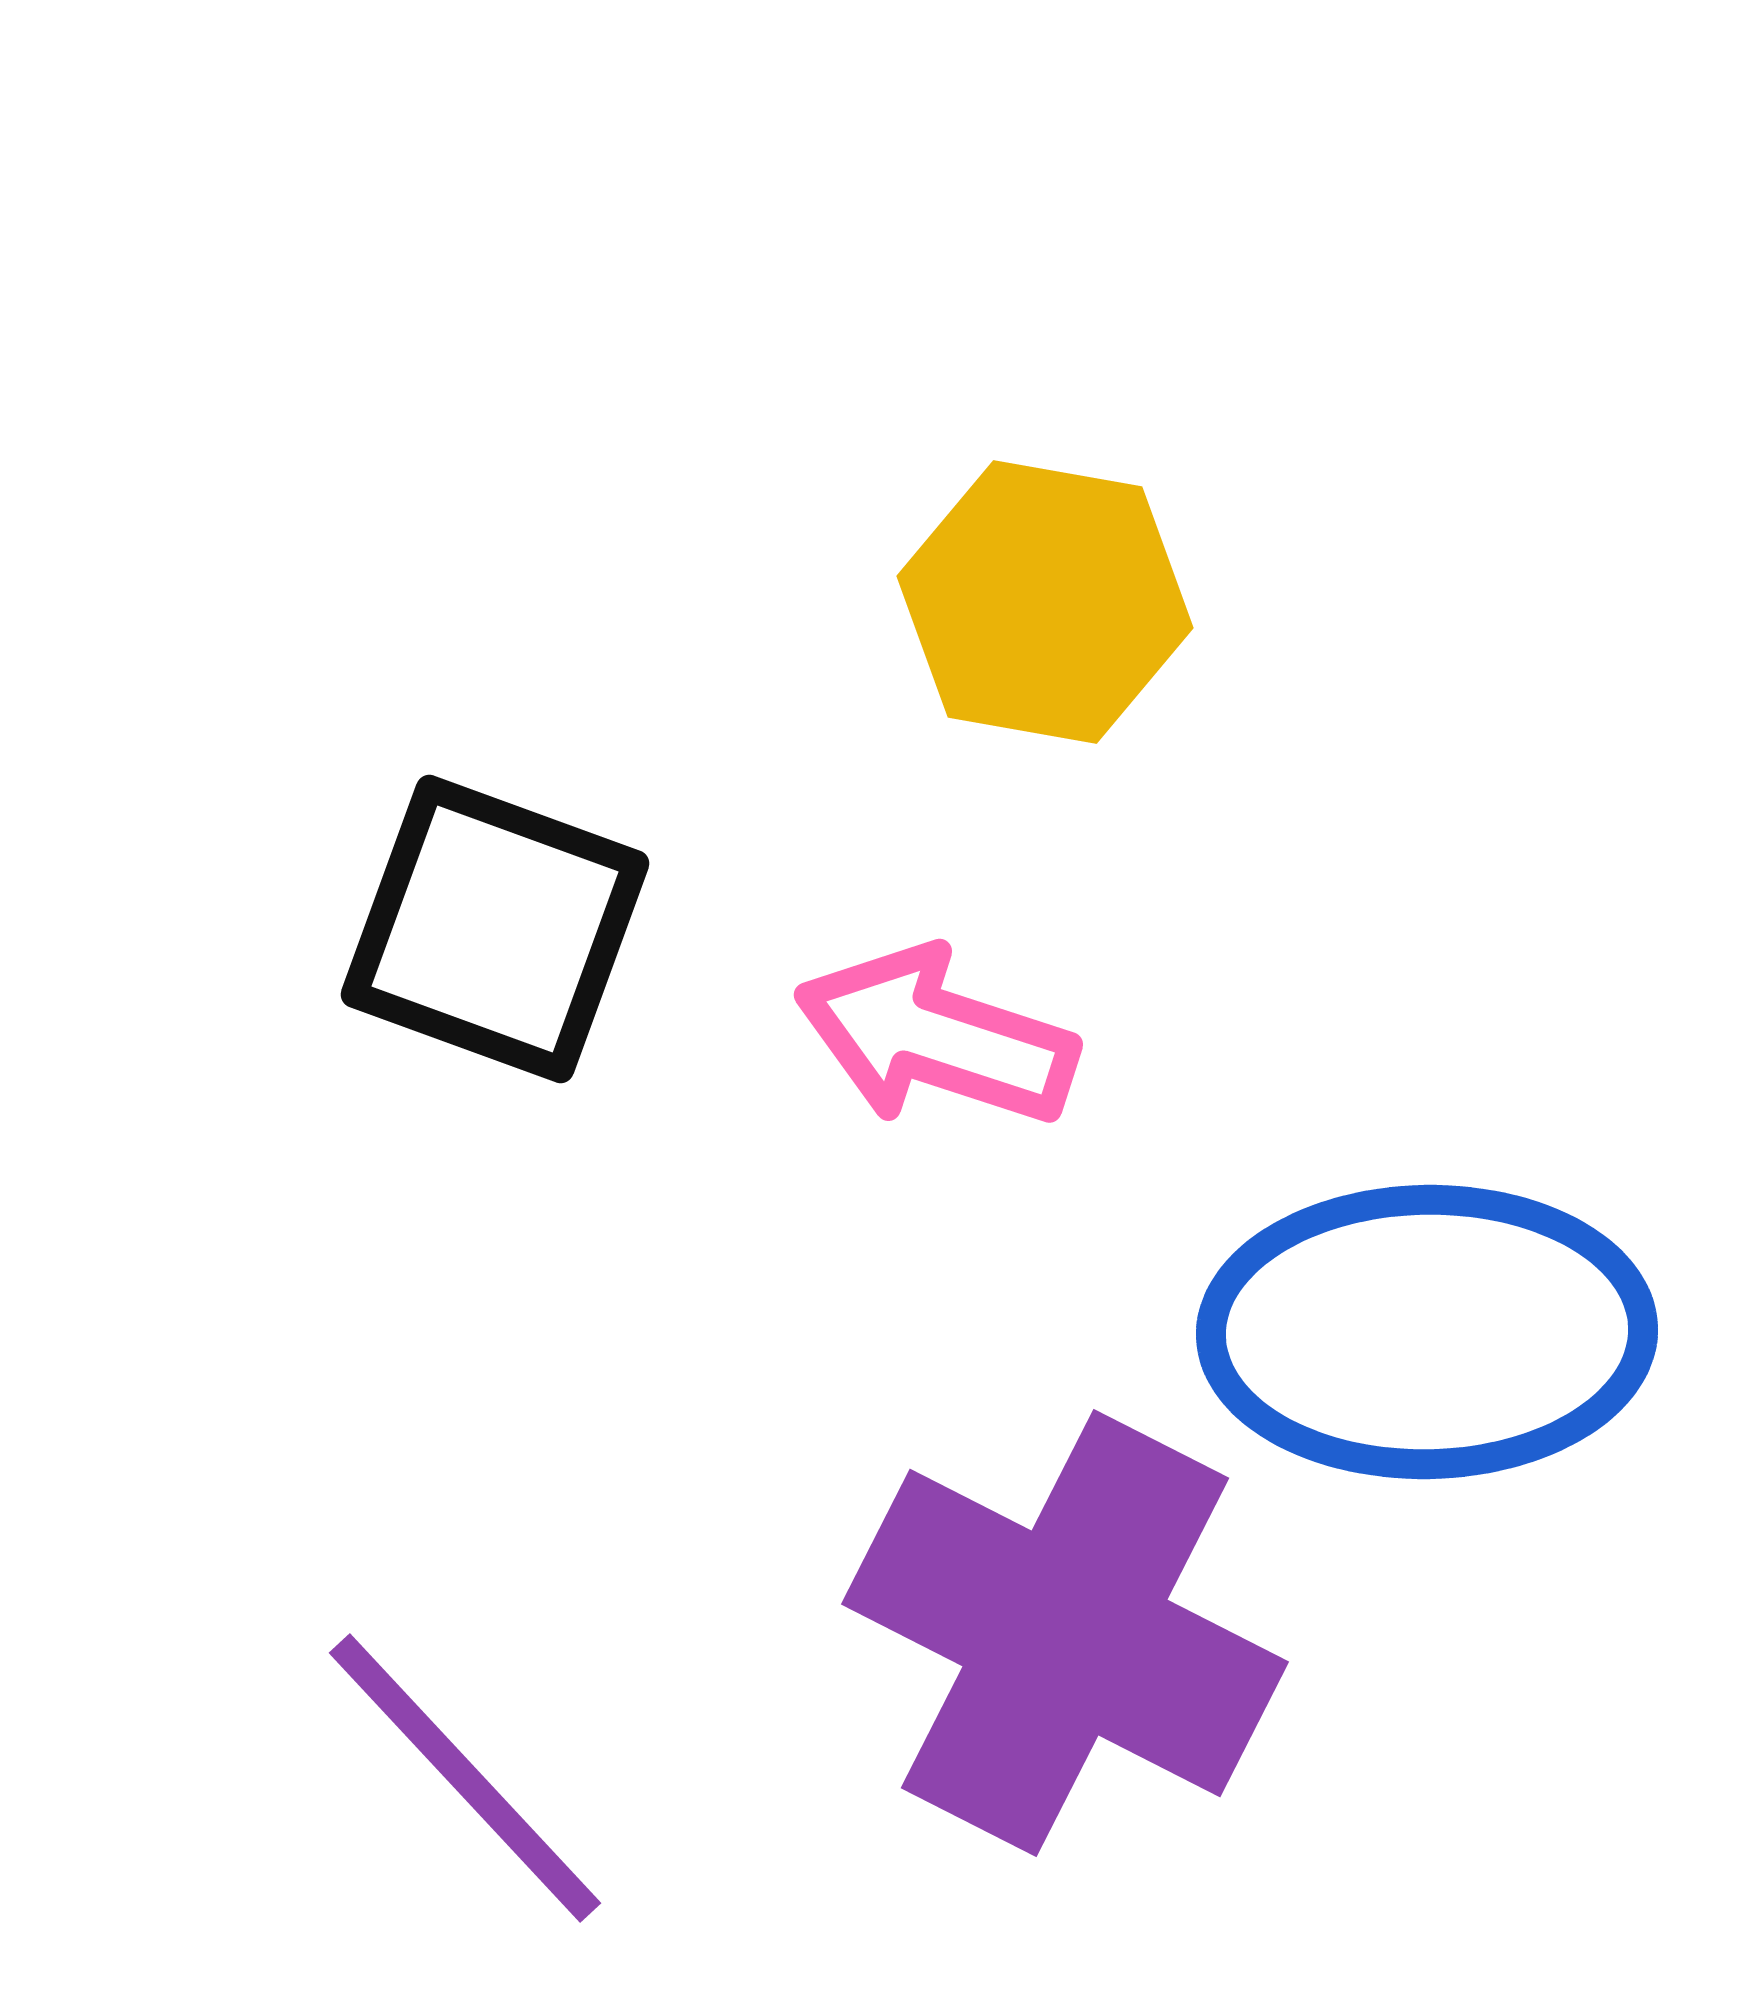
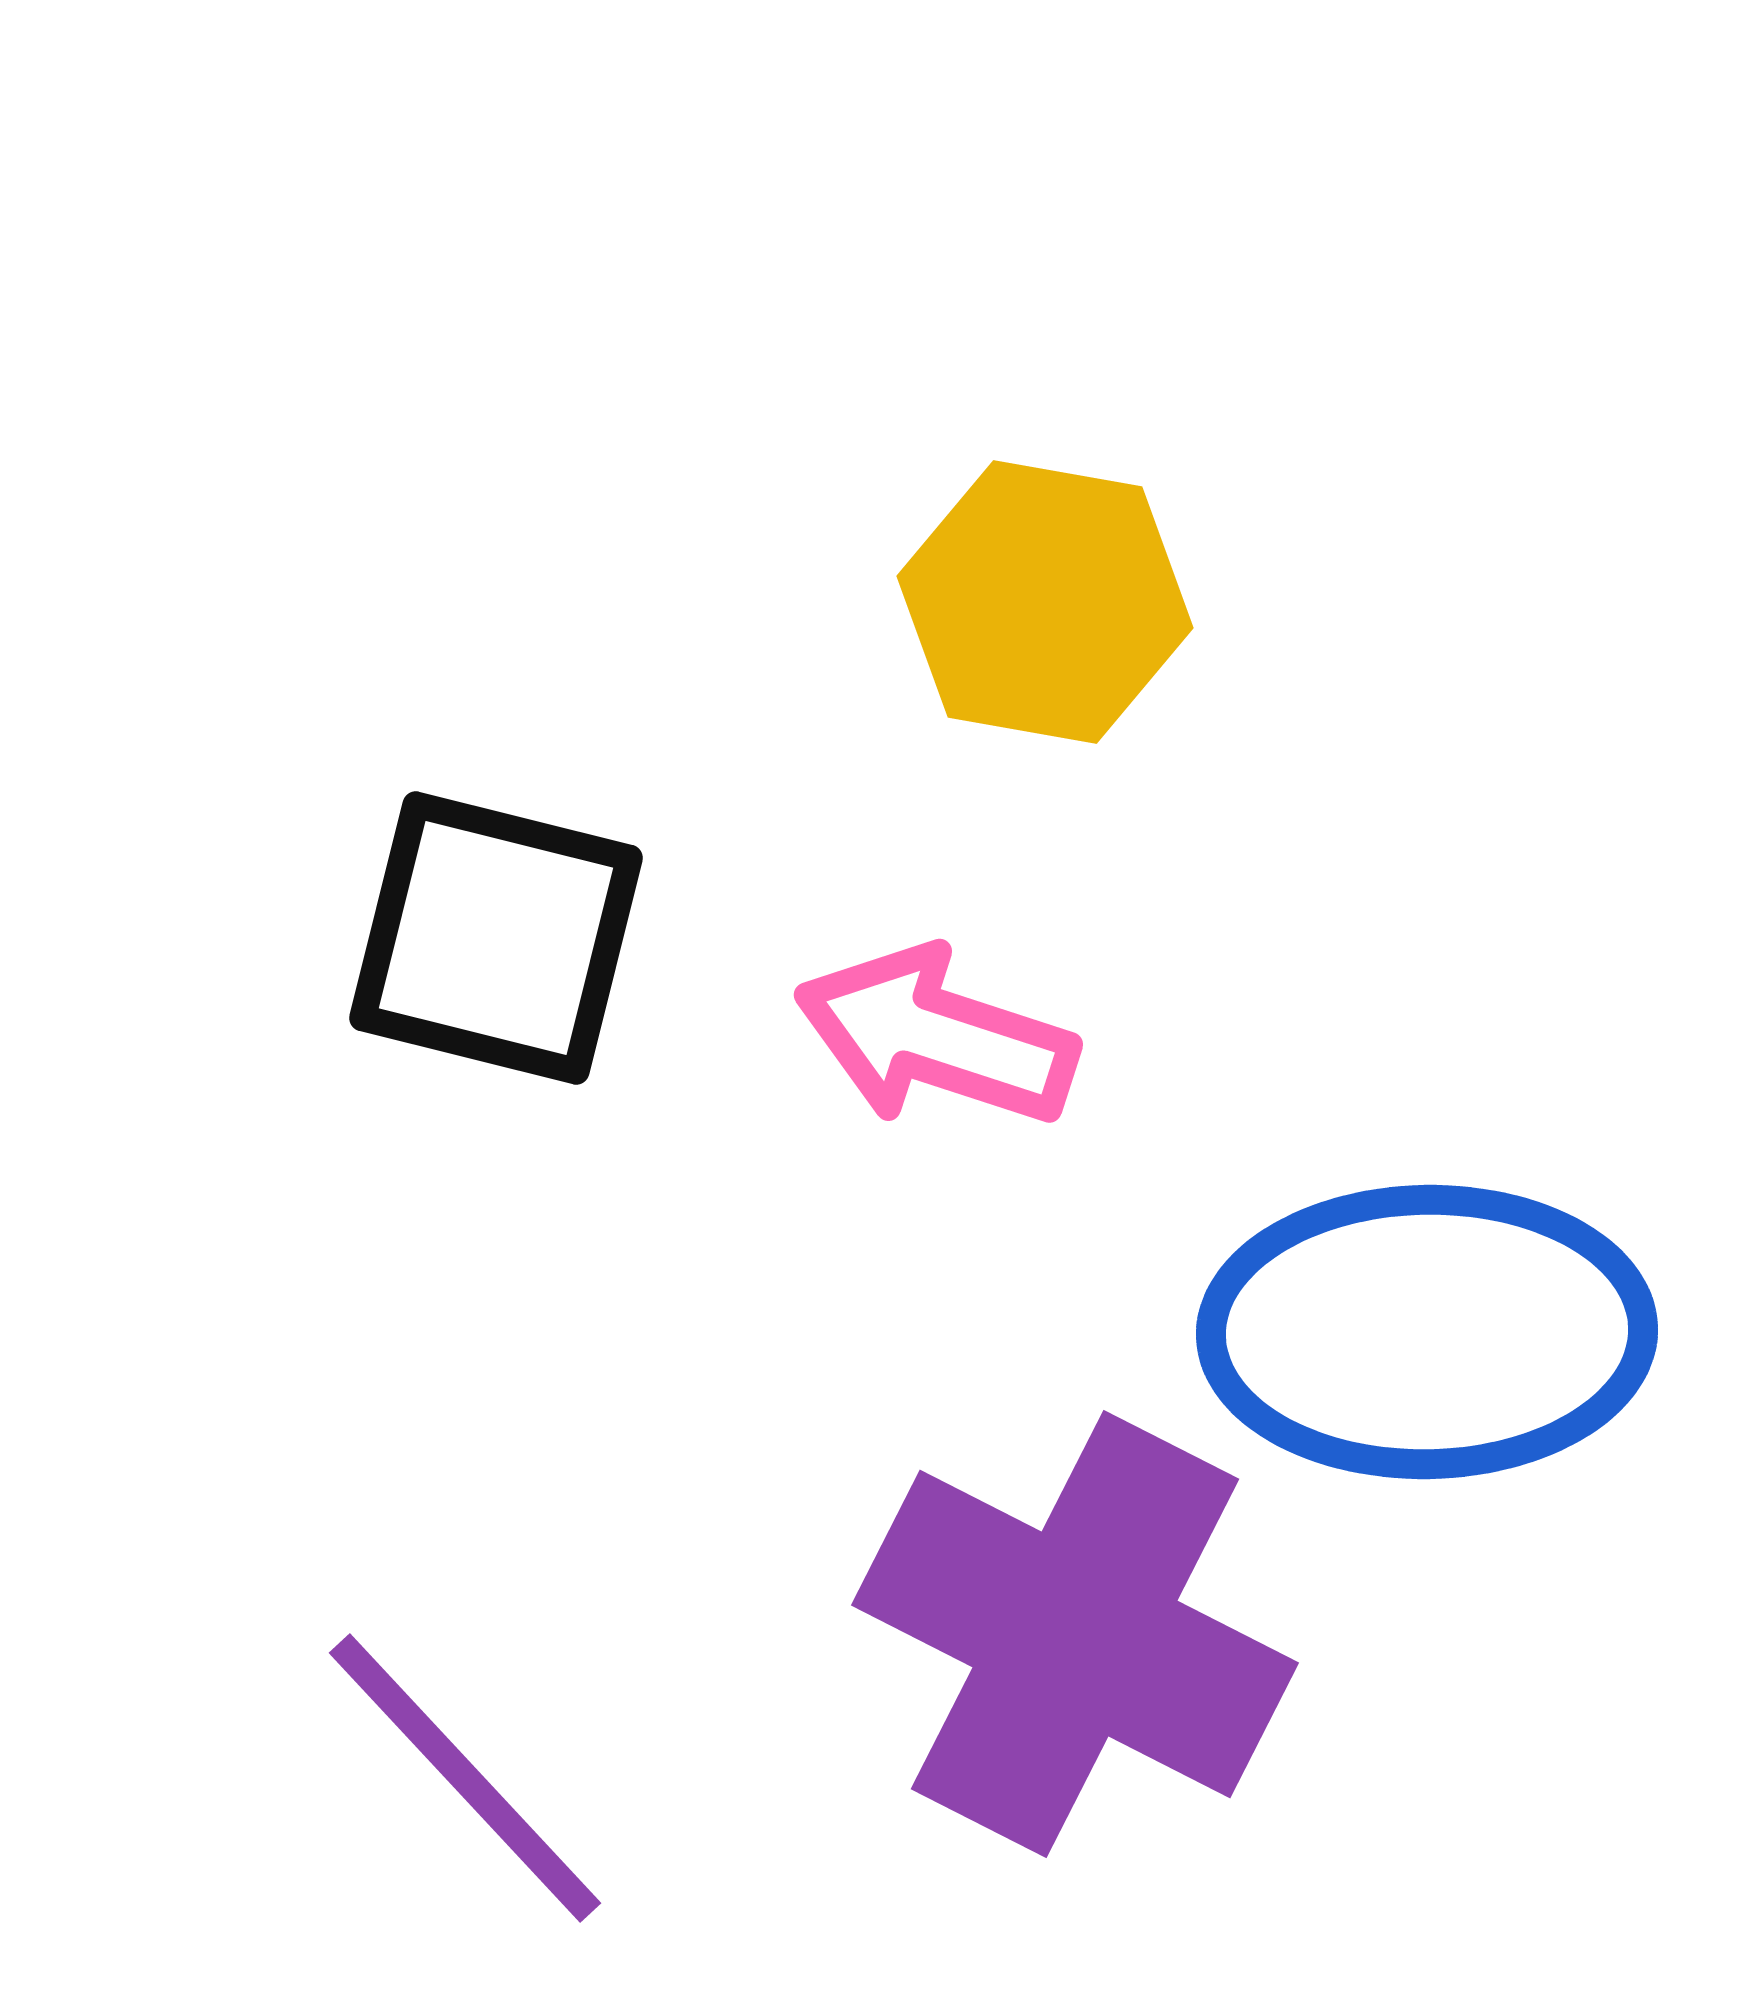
black square: moved 1 px right, 9 px down; rotated 6 degrees counterclockwise
purple cross: moved 10 px right, 1 px down
